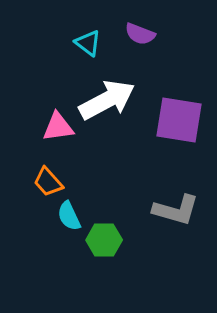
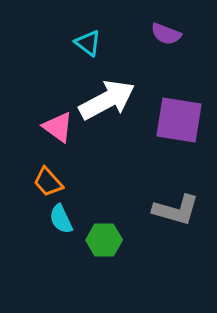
purple semicircle: moved 26 px right
pink triangle: rotated 44 degrees clockwise
cyan semicircle: moved 8 px left, 3 px down
